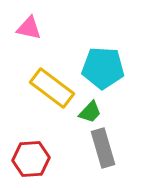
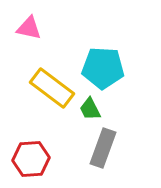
green trapezoid: moved 3 px up; rotated 110 degrees clockwise
gray rectangle: rotated 36 degrees clockwise
